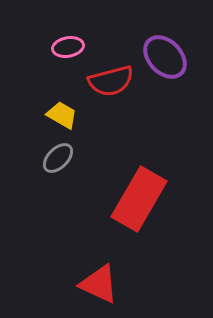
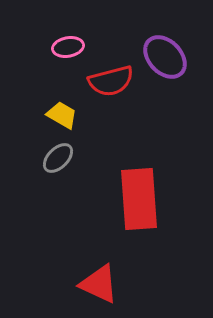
red rectangle: rotated 34 degrees counterclockwise
